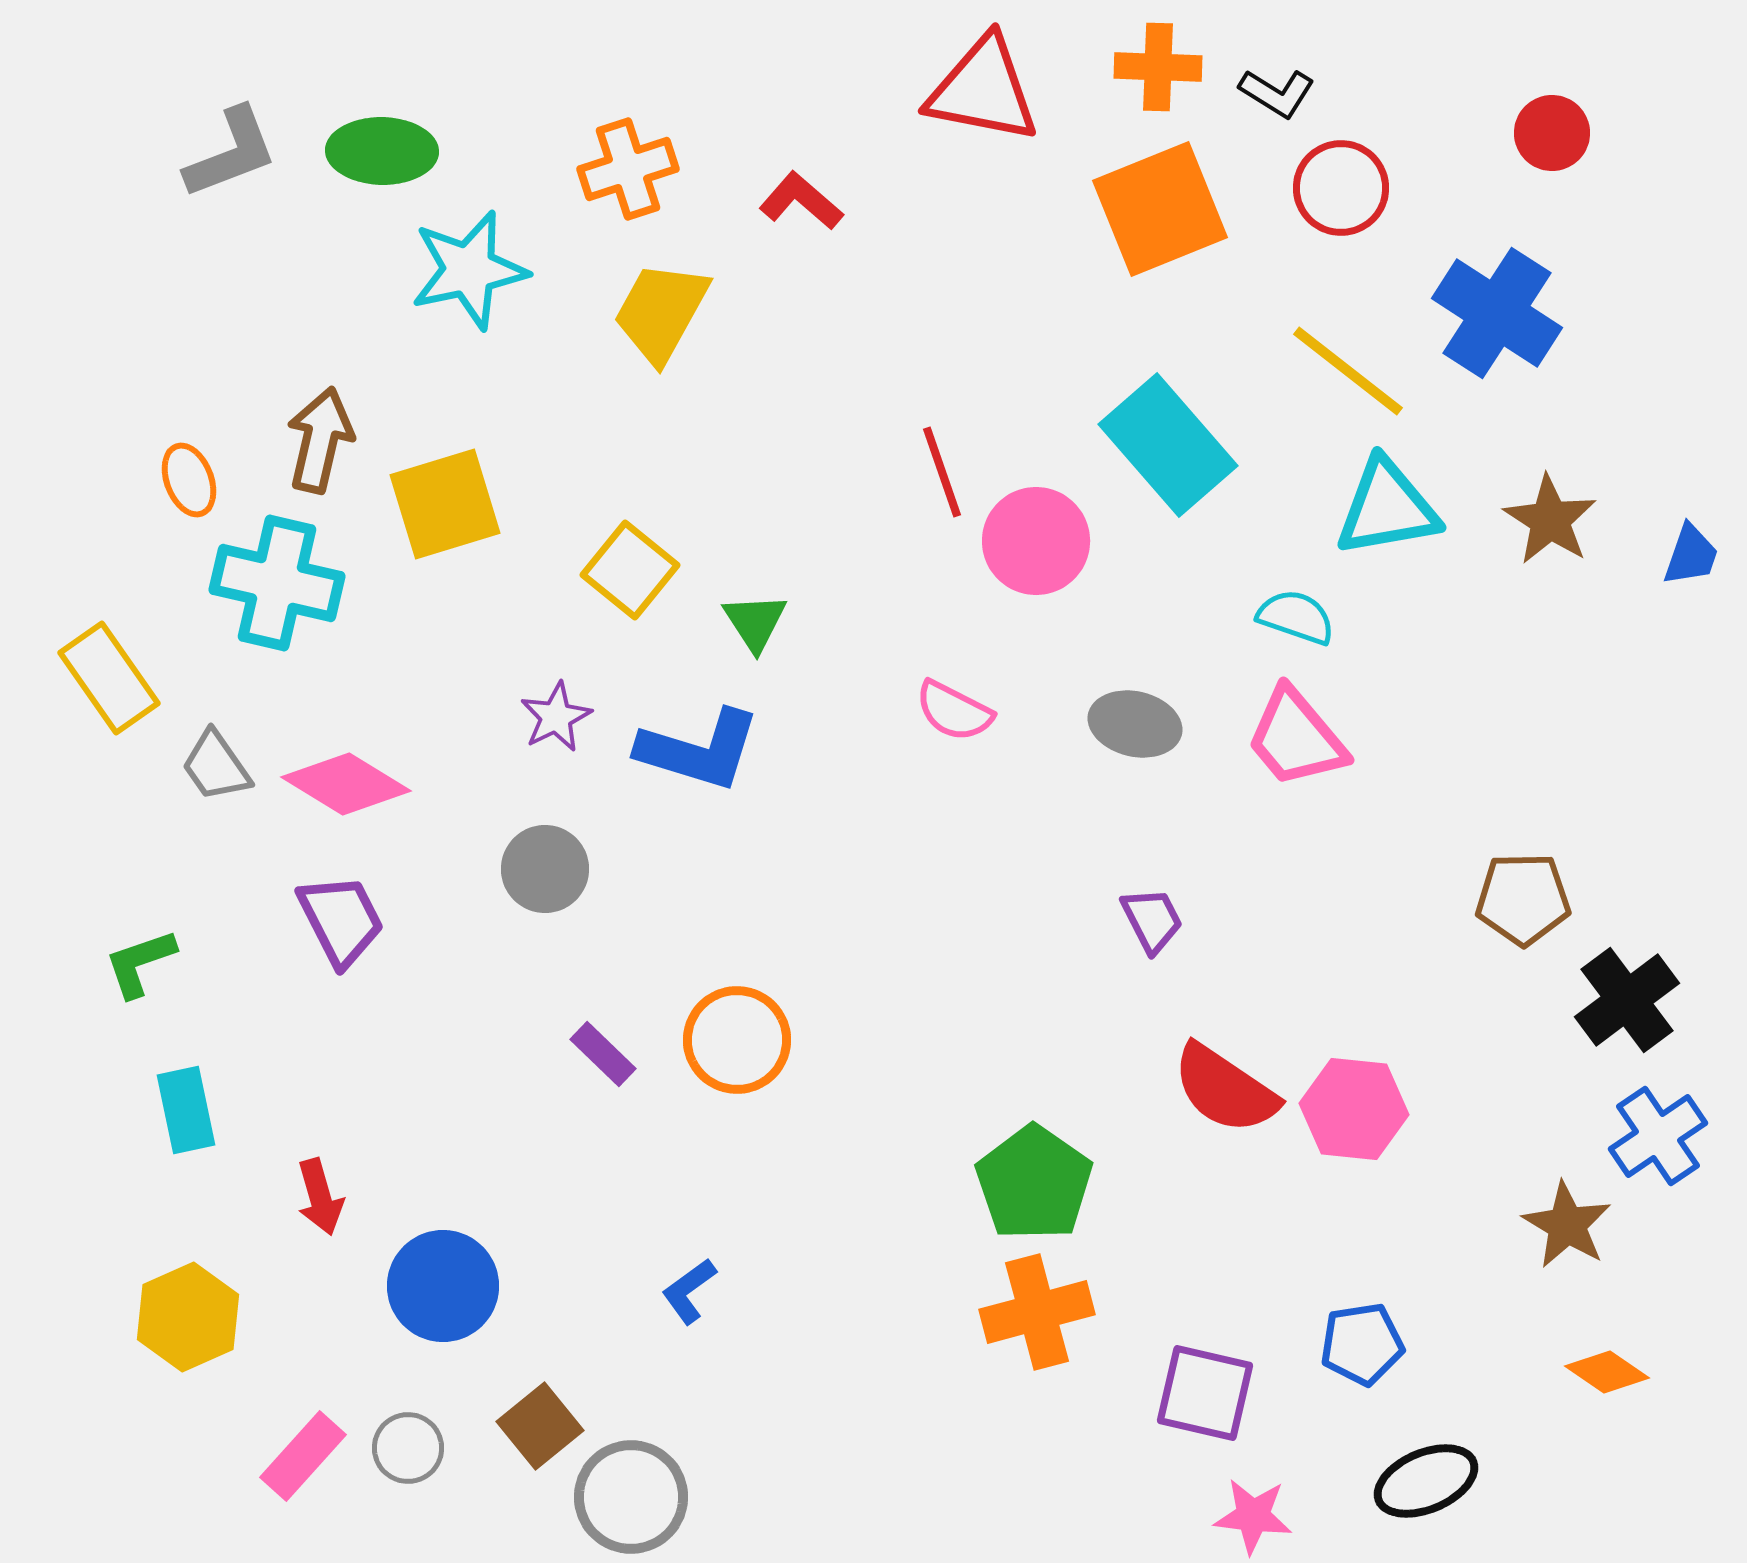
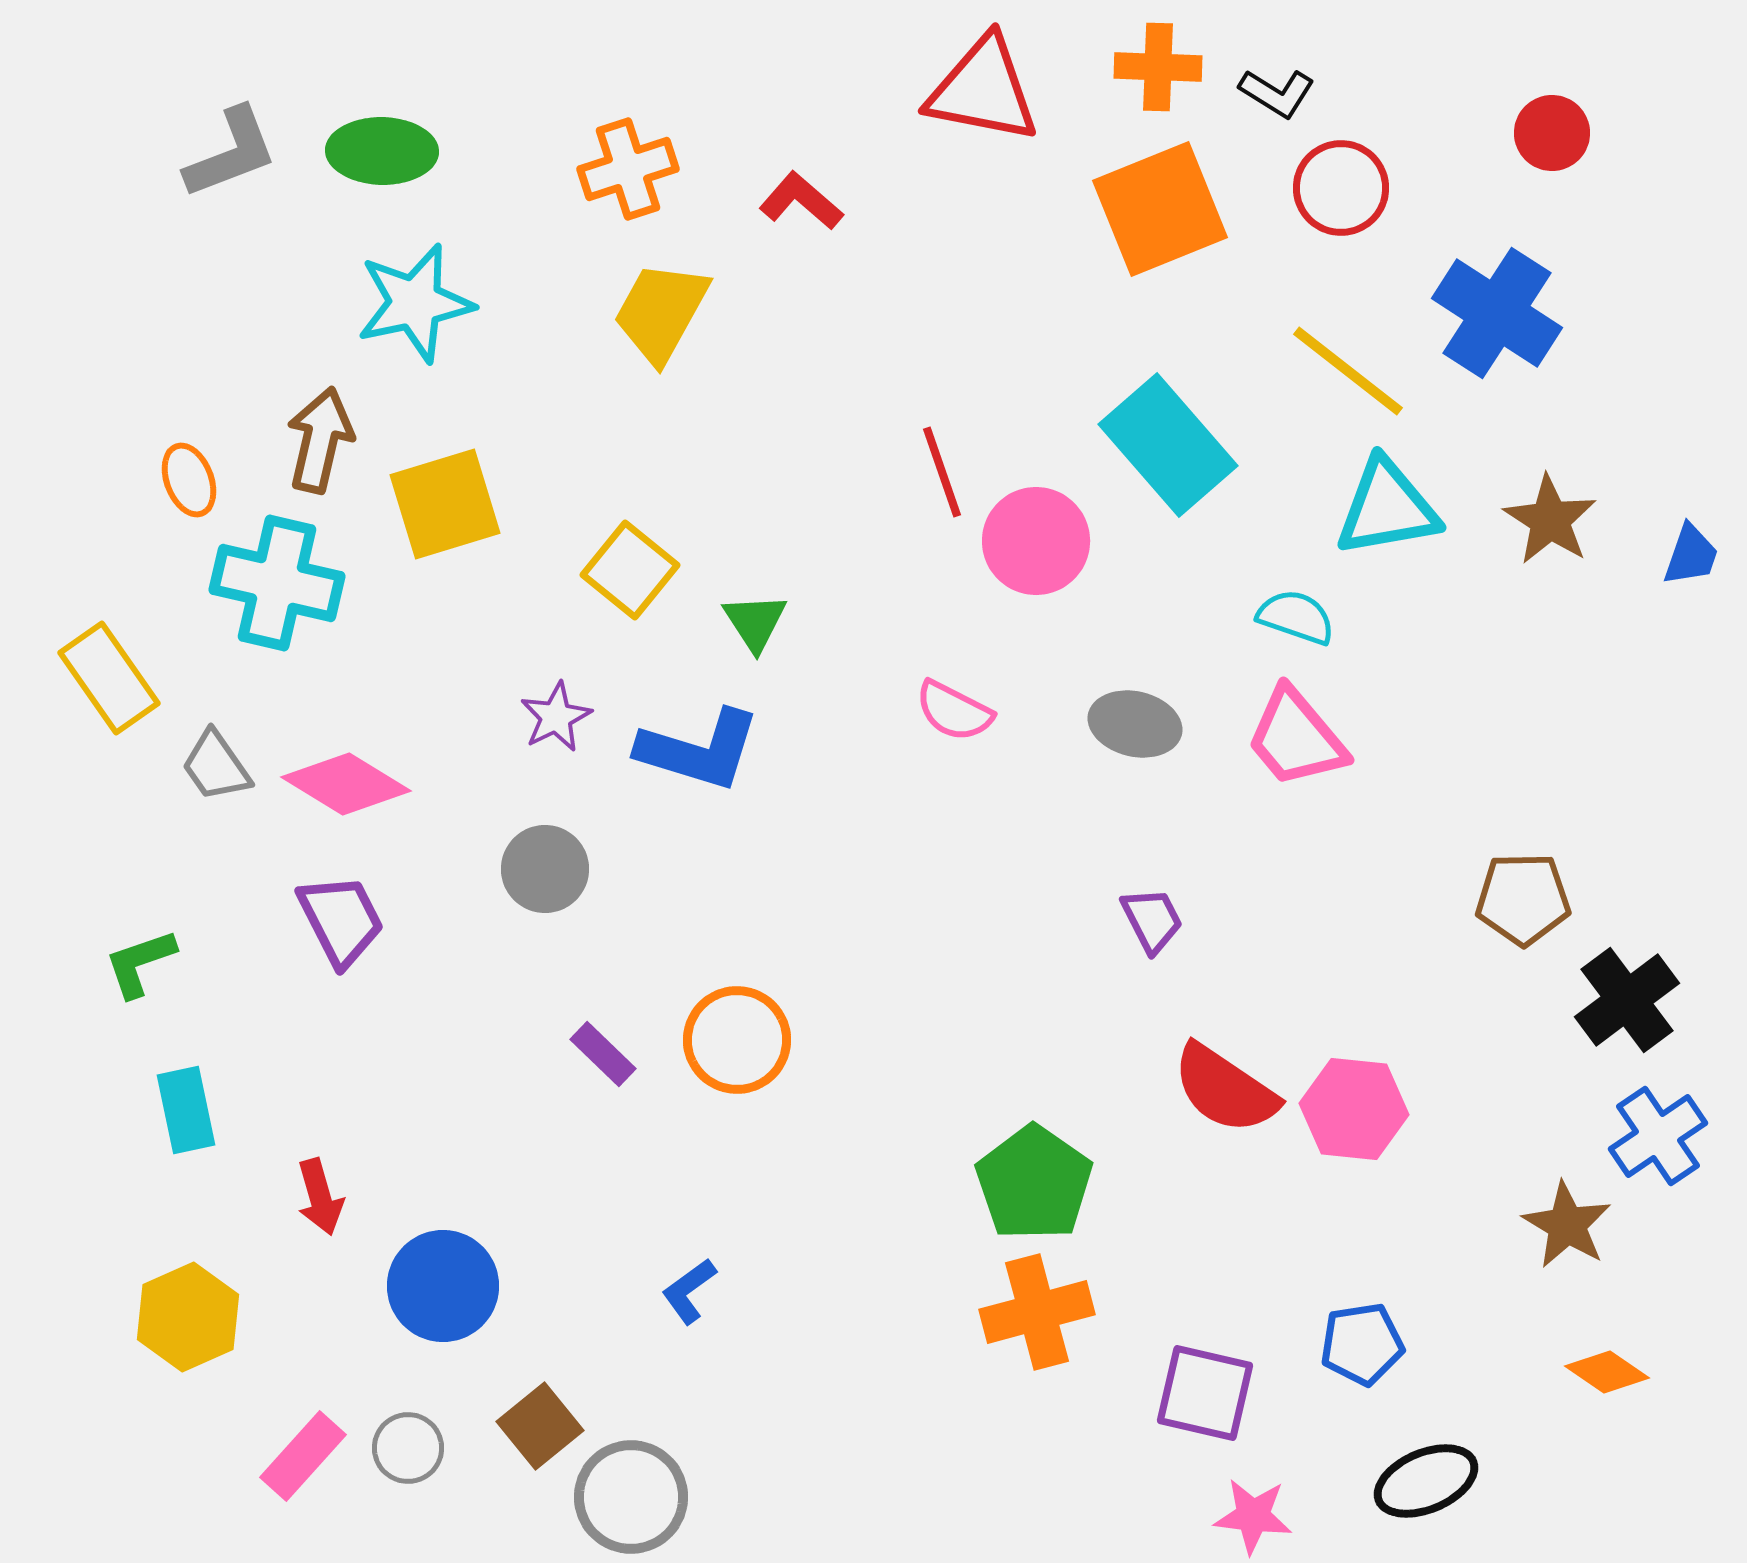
cyan star at (469, 270): moved 54 px left, 33 px down
